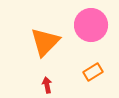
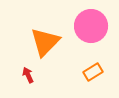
pink circle: moved 1 px down
red arrow: moved 19 px left, 10 px up; rotated 14 degrees counterclockwise
